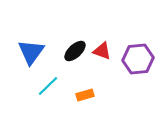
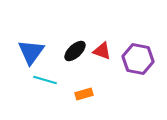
purple hexagon: rotated 16 degrees clockwise
cyan line: moved 3 px left, 6 px up; rotated 60 degrees clockwise
orange rectangle: moved 1 px left, 1 px up
